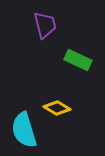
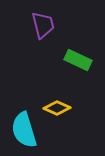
purple trapezoid: moved 2 px left
yellow diamond: rotated 8 degrees counterclockwise
